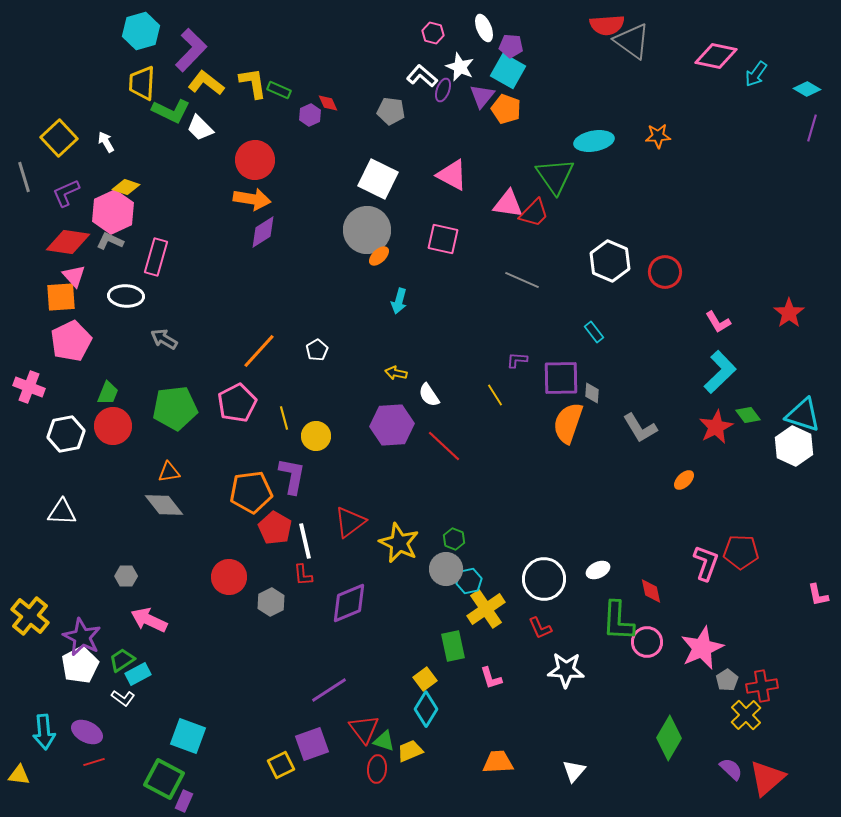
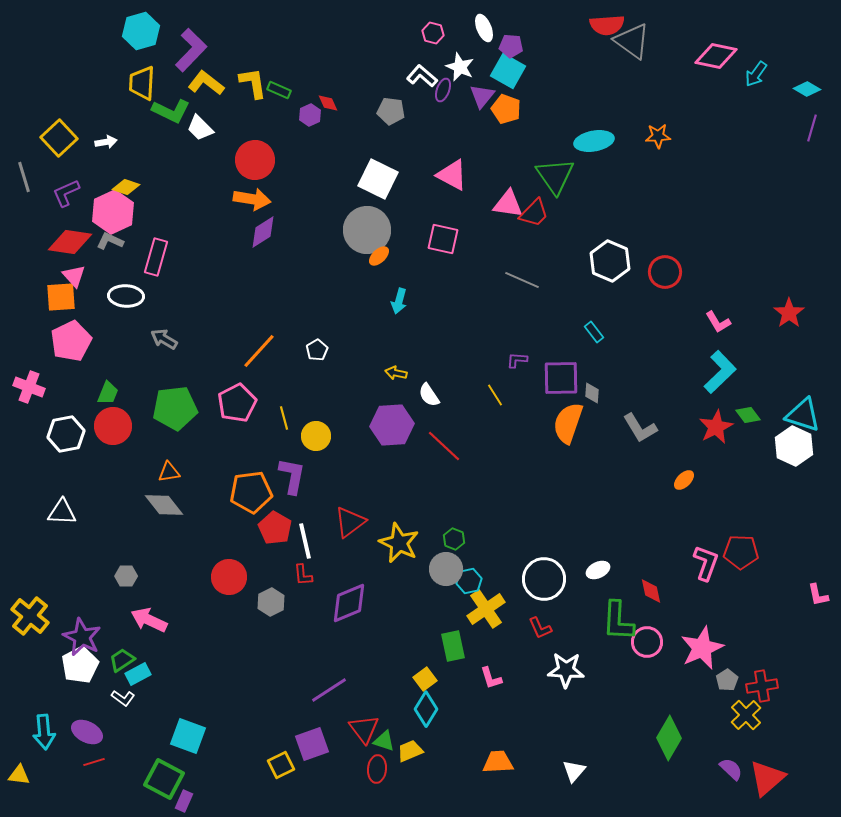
white arrow at (106, 142): rotated 110 degrees clockwise
red diamond at (68, 242): moved 2 px right
